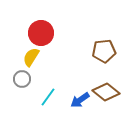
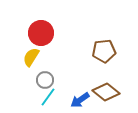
gray circle: moved 23 px right, 1 px down
